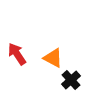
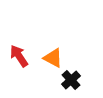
red arrow: moved 2 px right, 2 px down
